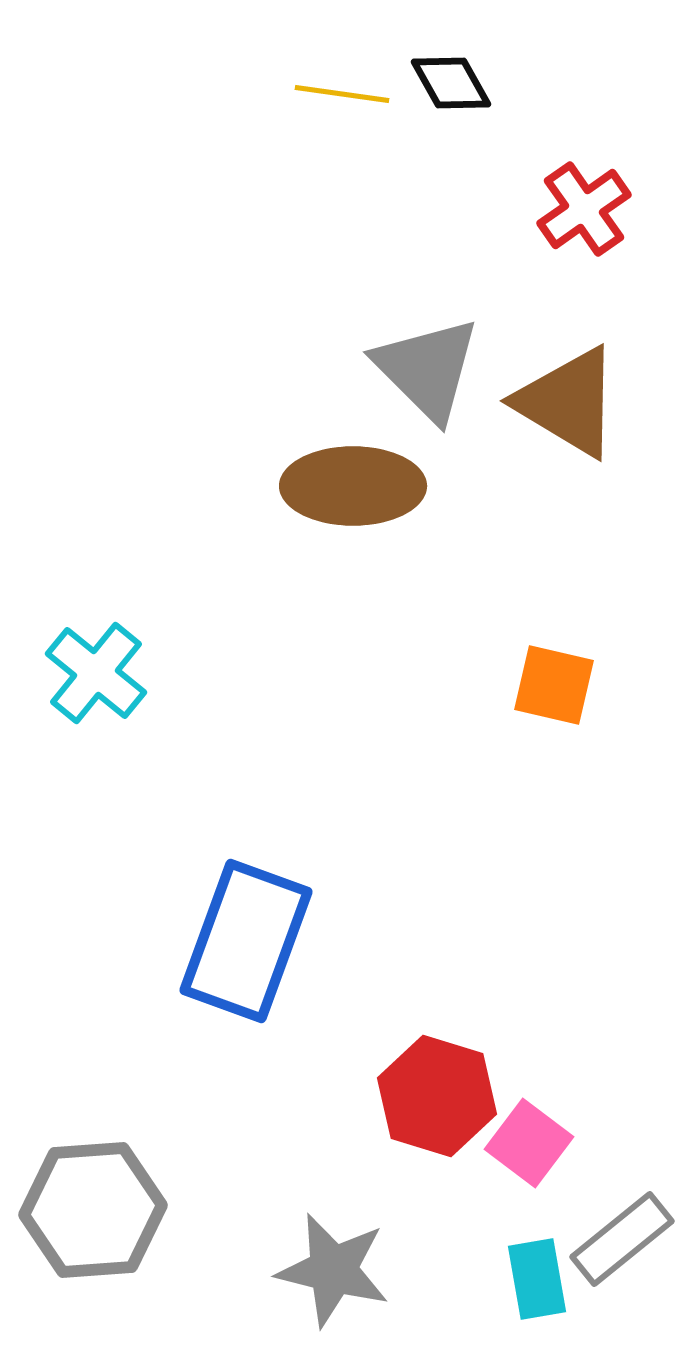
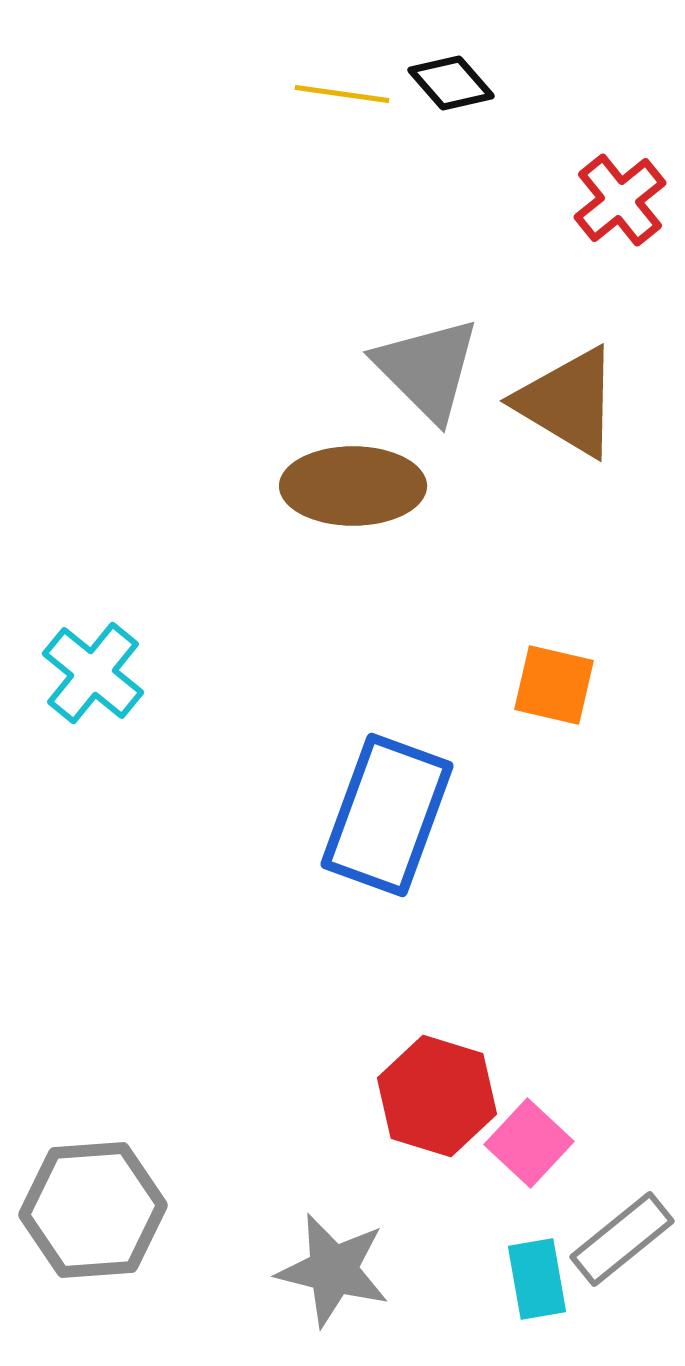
black diamond: rotated 12 degrees counterclockwise
red cross: moved 36 px right, 9 px up; rotated 4 degrees counterclockwise
cyan cross: moved 3 px left
blue rectangle: moved 141 px right, 126 px up
pink square: rotated 6 degrees clockwise
